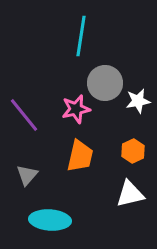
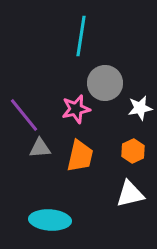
white star: moved 2 px right, 7 px down
gray triangle: moved 13 px right, 27 px up; rotated 45 degrees clockwise
